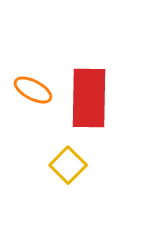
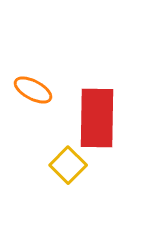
red rectangle: moved 8 px right, 20 px down
